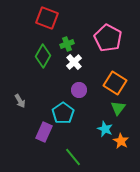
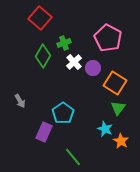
red square: moved 7 px left; rotated 20 degrees clockwise
green cross: moved 3 px left, 1 px up
purple circle: moved 14 px right, 22 px up
